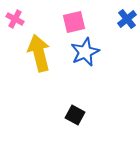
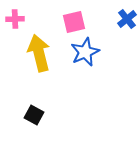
pink cross: rotated 30 degrees counterclockwise
black square: moved 41 px left
